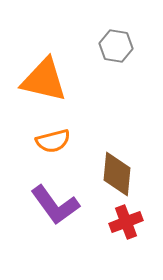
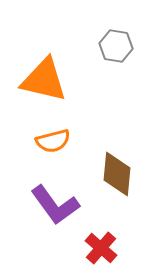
red cross: moved 25 px left, 26 px down; rotated 28 degrees counterclockwise
